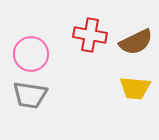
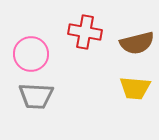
red cross: moved 5 px left, 3 px up
brown semicircle: moved 1 px right, 1 px down; rotated 12 degrees clockwise
gray trapezoid: moved 6 px right, 1 px down; rotated 6 degrees counterclockwise
